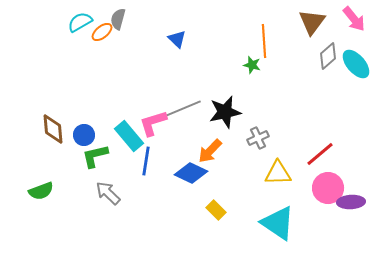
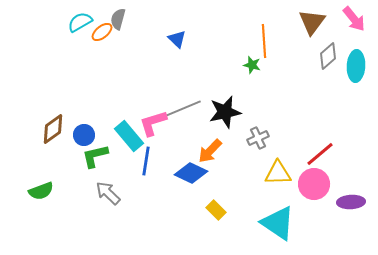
cyan ellipse: moved 2 px down; rotated 44 degrees clockwise
brown diamond: rotated 60 degrees clockwise
pink circle: moved 14 px left, 4 px up
